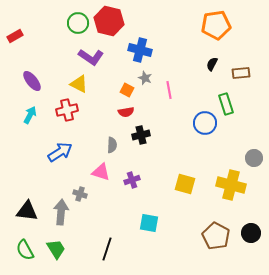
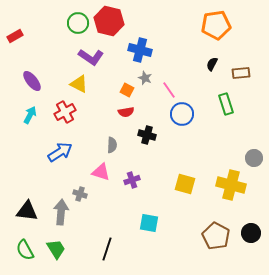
pink line: rotated 24 degrees counterclockwise
red cross: moved 2 px left, 2 px down; rotated 15 degrees counterclockwise
blue circle: moved 23 px left, 9 px up
black cross: moved 6 px right; rotated 30 degrees clockwise
